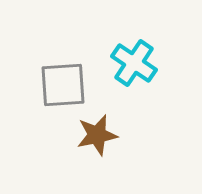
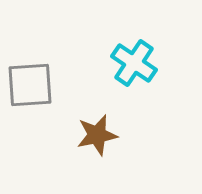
gray square: moved 33 px left
